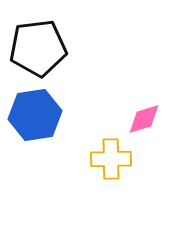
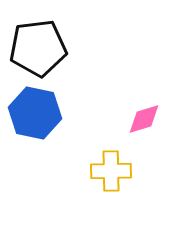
blue hexagon: moved 2 px up; rotated 21 degrees clockwise
yellow cross: moved 12 px down
